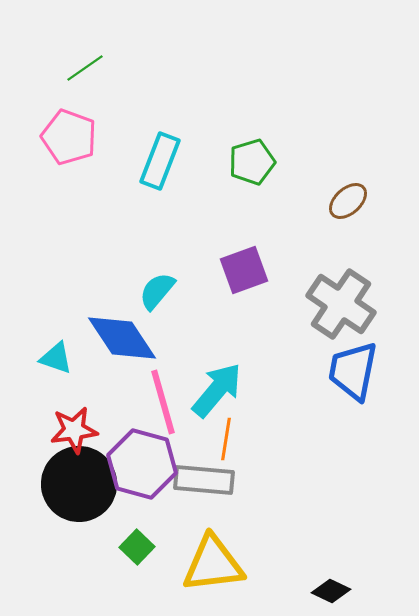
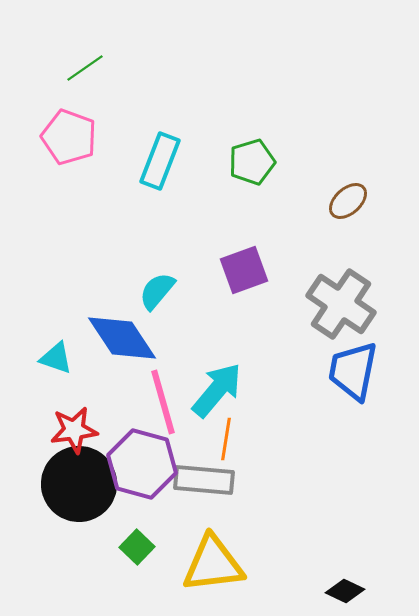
black diamond: moved 14 px right
